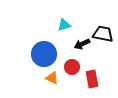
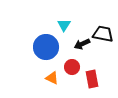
cyan triangle: rotated 40 degrees counterclockwise
blue circle: moved 2 px right, 7 px up
